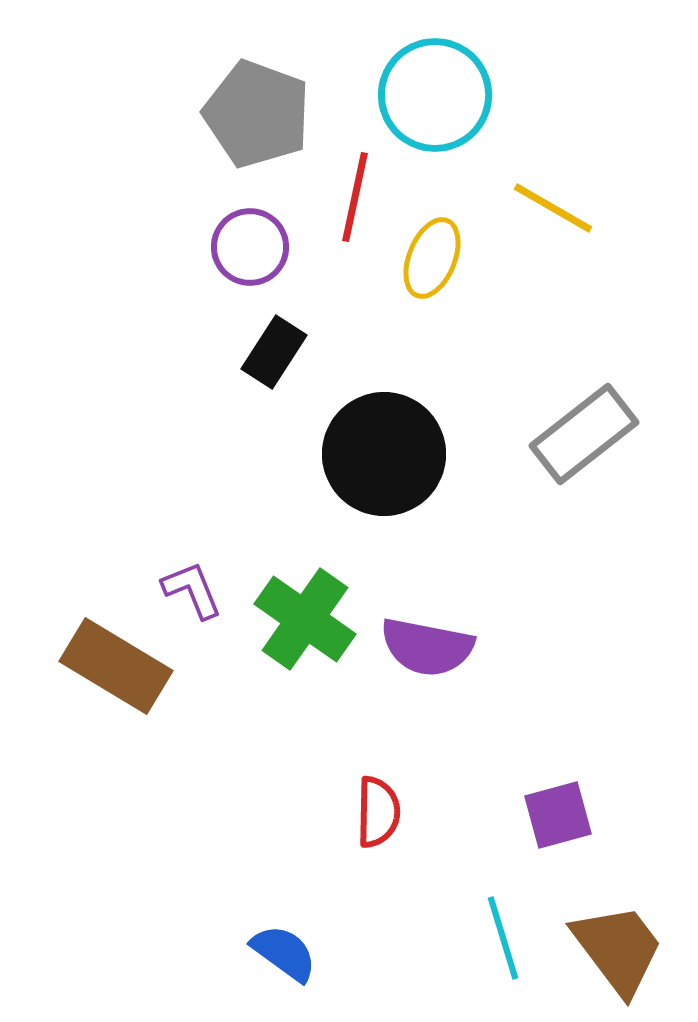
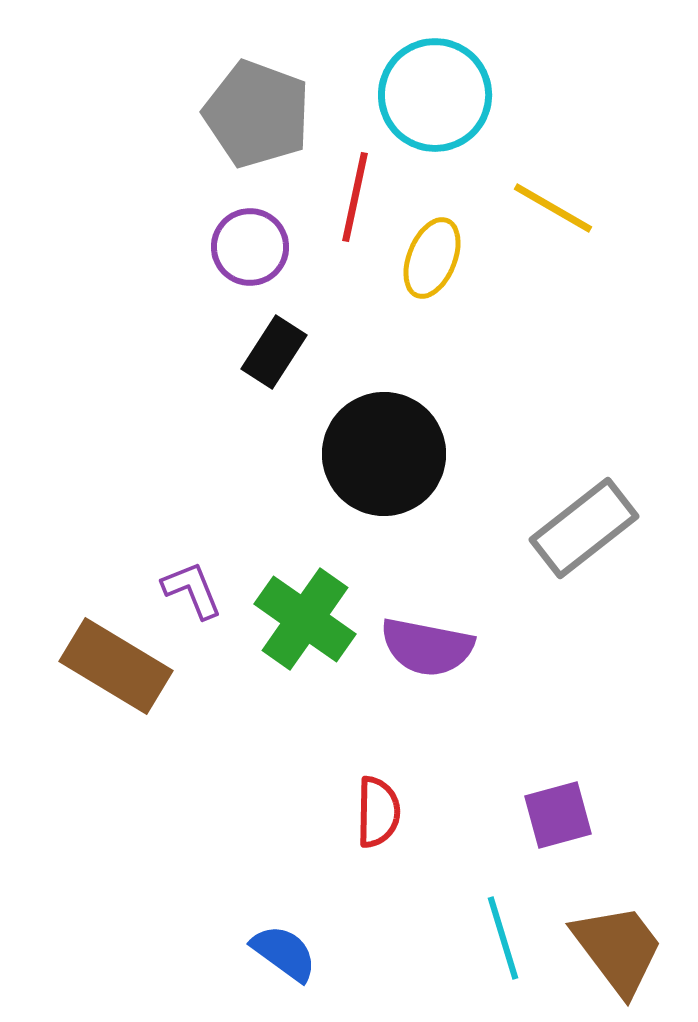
gray rectangle: moved 94 px down
